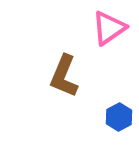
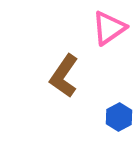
brown L-shape: rotated 12 degrees clockwise
